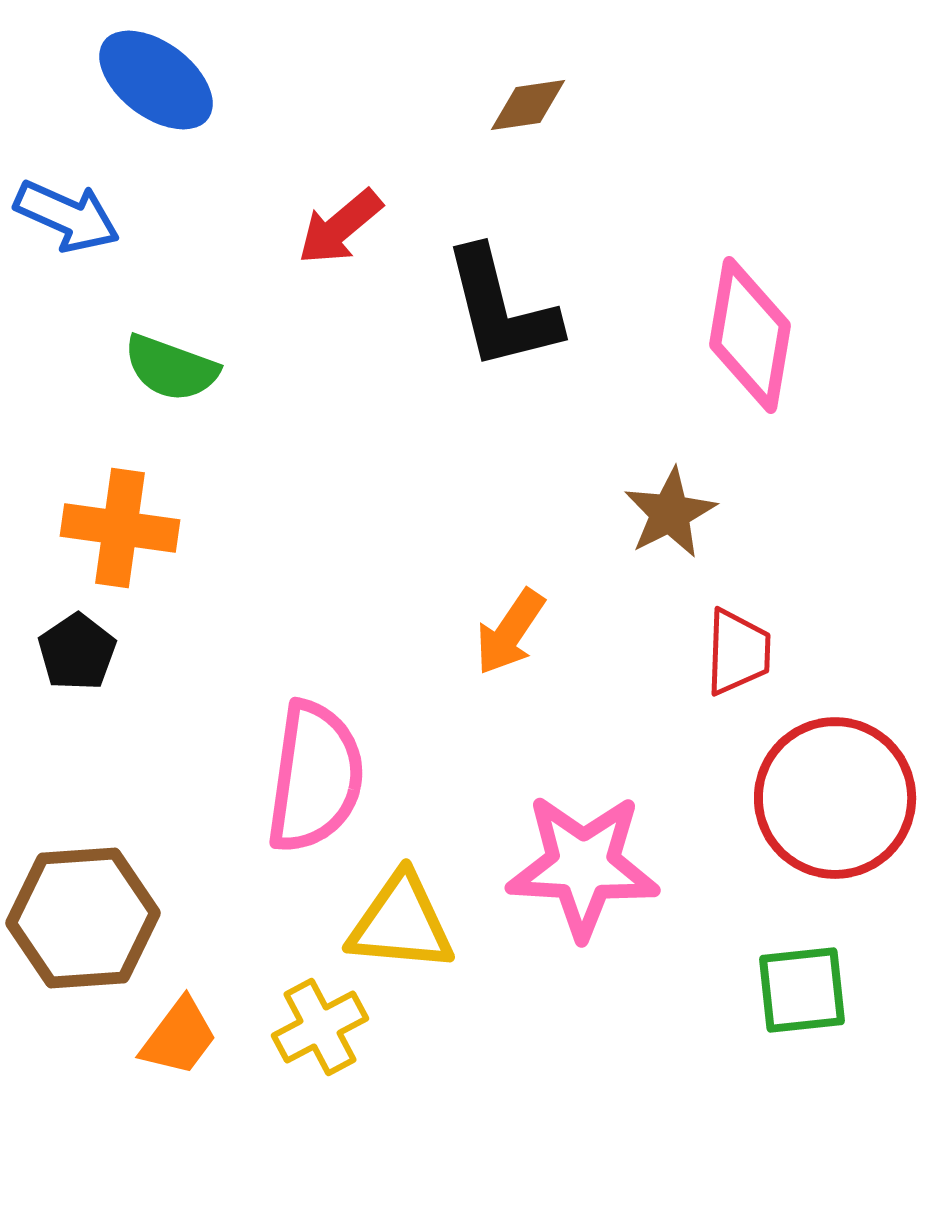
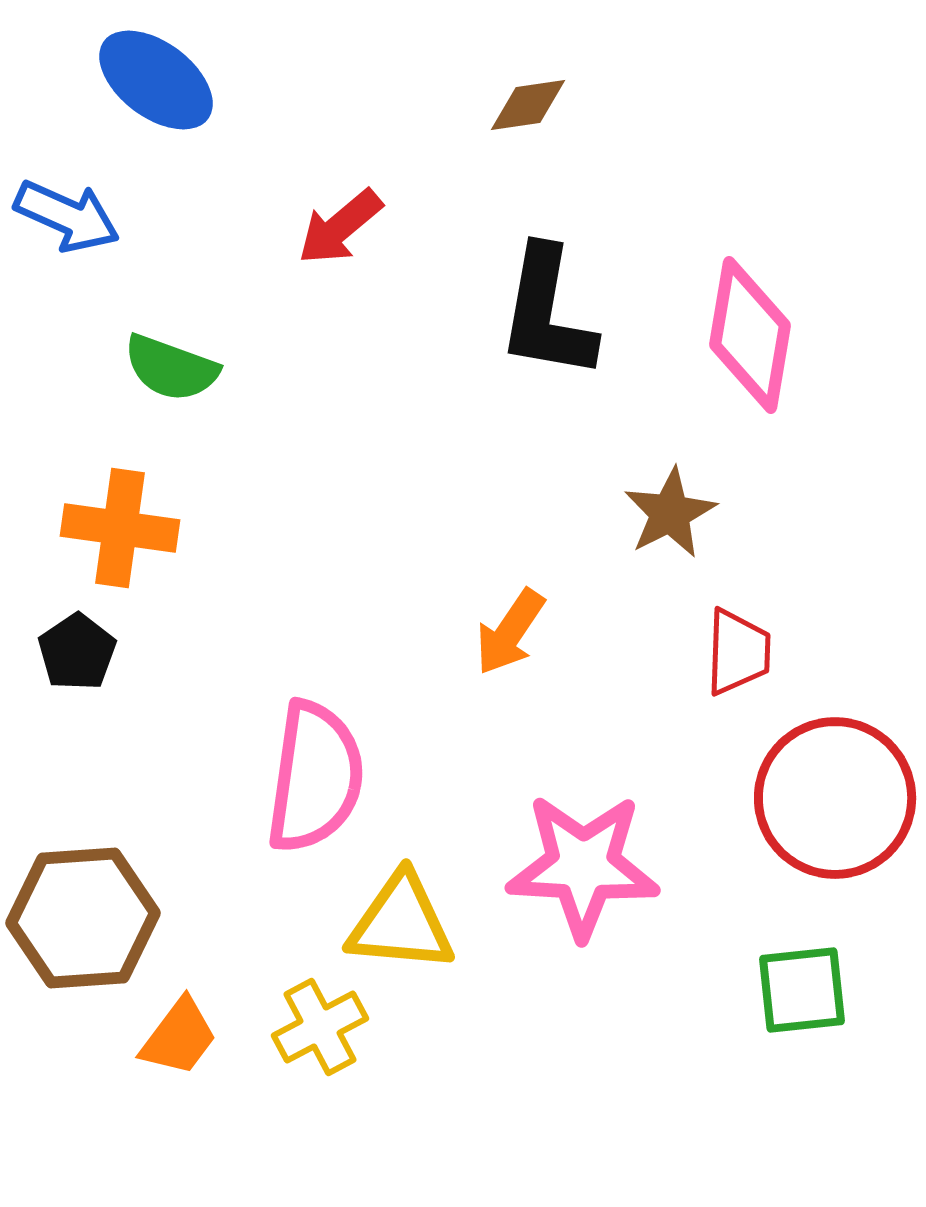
black L-shape: moved 46 px right, 4 px down; rotated 24 degrees clockwise
